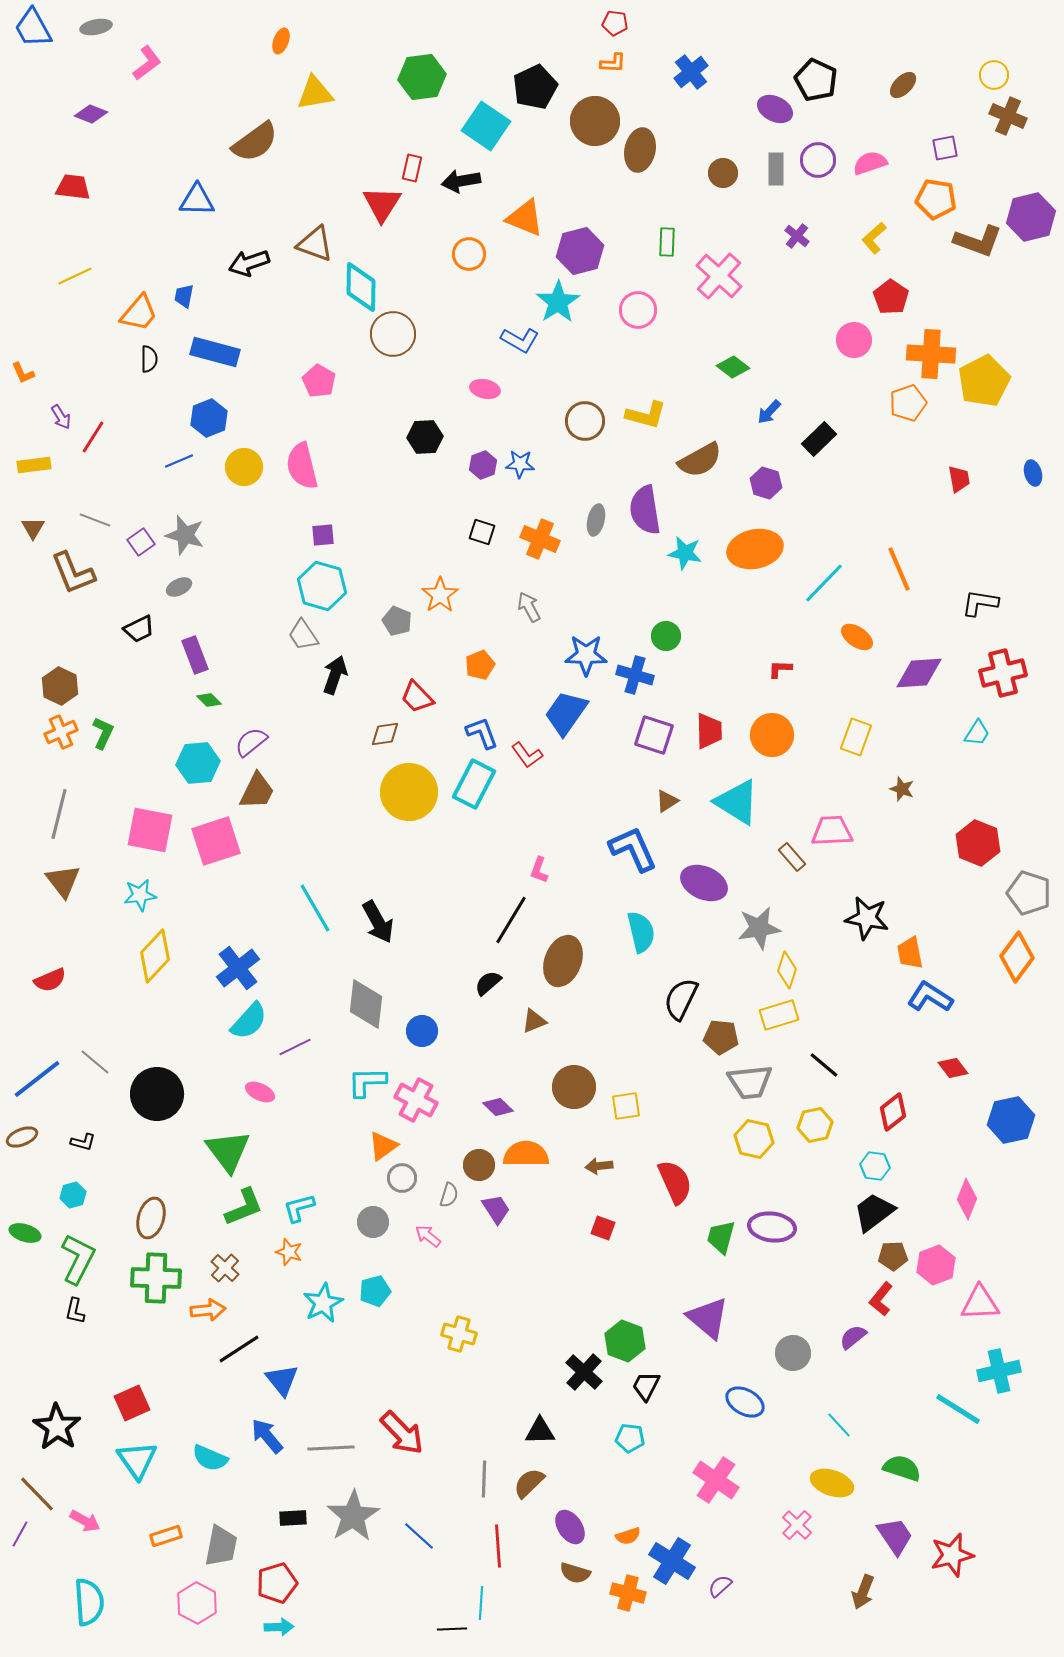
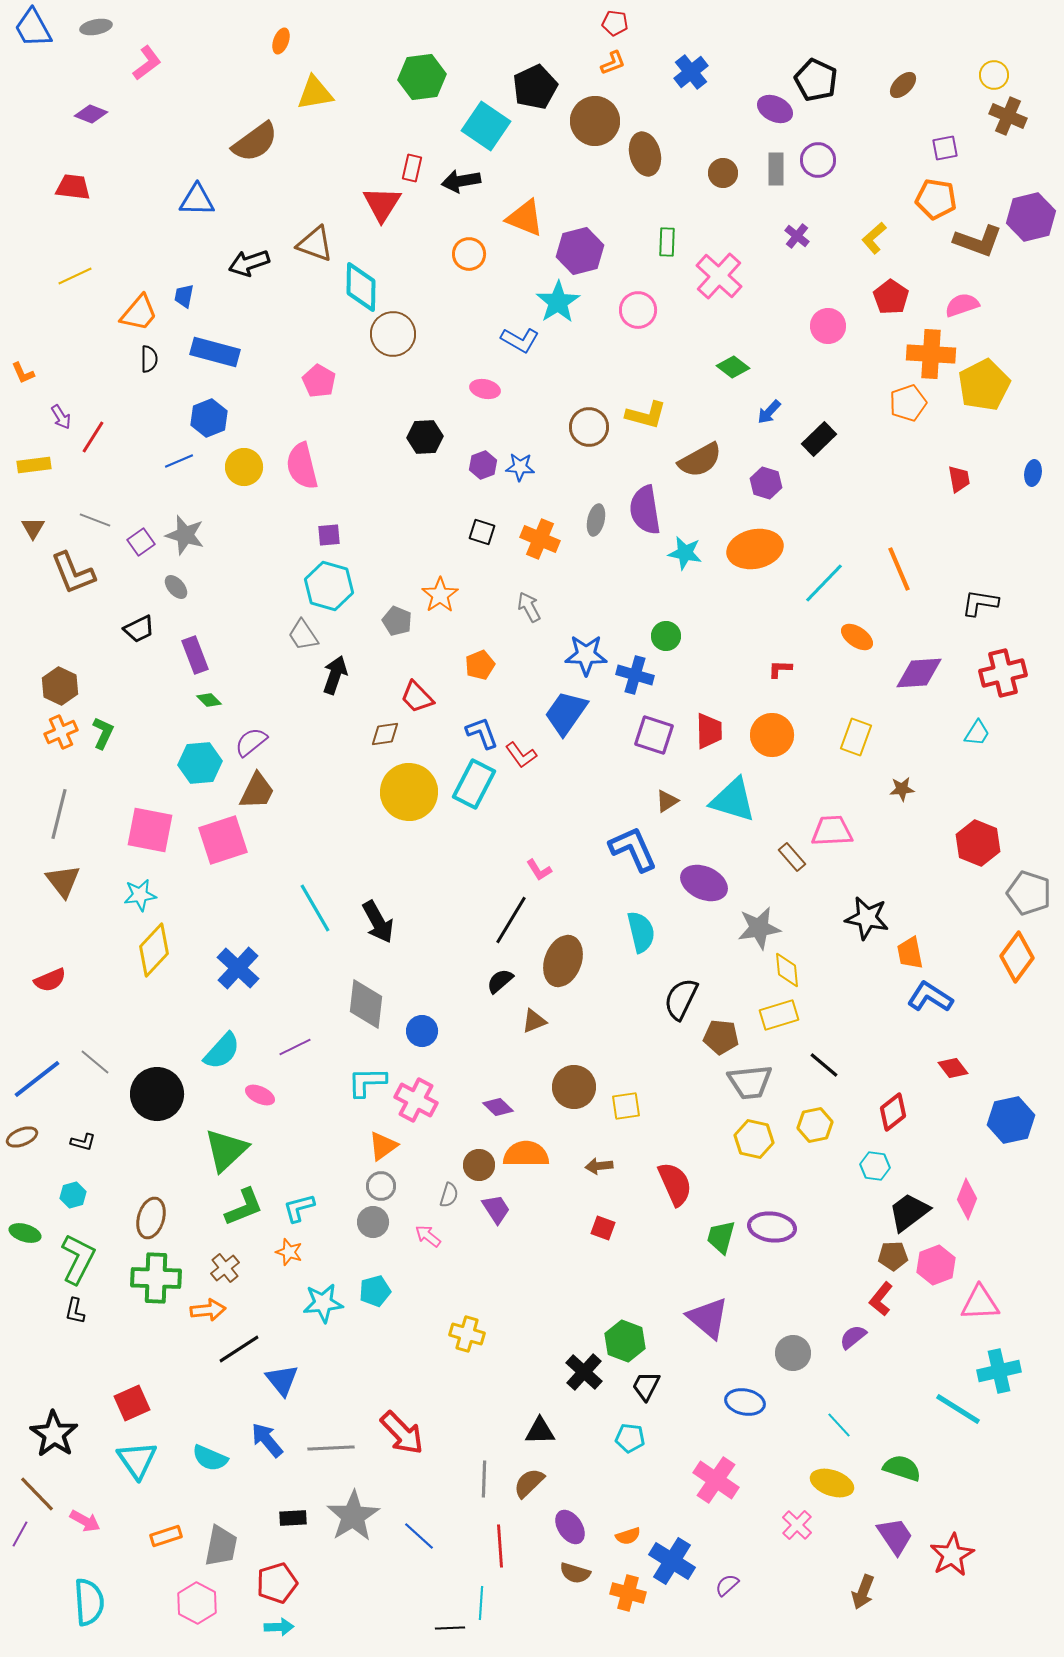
orange L-shape at (613, 63): rotated 24 degrees counterclockwise
brown ellipse at (640, 150): moved 5 px right, 4 px down; rotated 27 degrees counterclockwise
pink semicircle at (870, 163): moved 92 px right, 142 px down
pink circle at (854, 340): moved 26 px left, 14 px up
yellow pentagon at (984, 381): moved 4 px down
brown circle at (585, 421): moved 4 px right, 6 px down
blue star at (520, 464): moved 3 px down
blue ellipse at (1033, 473): rotated 25 degrees clockwise
purple square at (323, 535): moved 6 px right
cyan hexagon at (322, 586): moved 7 px right
gray ellipse at (179, 587): moved 3 px left; rotated 75 degrees clockwise
red L-shape at (527, 755): moved 6 px left
cyan hexagon at (198, 763): moved 2 px right
brown star at (902, 789): rotated 25 degrees counterclockwise
cyan triangle at (737, 802): moved 4 px left, 2 px up; rotated 15 degrees counterclockwise
pink square at (216, 841): moved 7 px right, 1 px up
pink L-shape at (539, 870): rotated 52 degrees counterclockwise
yellow diamond at (155, 956): moved 1 px left, 6 px up
blue cross at (238, 968): rotated 9 degrees counterclockwise
yellow diamond at (787, 970): rotated 24 degrees counterclockwise
black semicircle at (488, 983): moved 12 px right, 2 px up
cyan semicircle at (249, 1021): moved 27 px left, 30 px down
pink ellipse at (260, 1092): moved 3 px down
green triangle at (228, 1151): moved 2 px left, 1 px up; rotated 24 degrees clockwise
gray circle at (402, 1178): moved 21 px left, 8 px down
red semicircle at (675, 1182): moved 2 px down
black trapezoid at (874, 1212): moved 35 px right
brown cross at (225, 1268): rotated 8 degrees clockwise
cyan star at (323, 1303): rotated 21 degrees clockwise
yellow cross at (459, 1334): moved 8 px right
blue ellipse at (745, 1402): rotated 18 degrees counterclockwise
black star at (57, 1427): moved 3 px left, 7 px down
blue arrow at (267, 1436): moved 4 px down
red line at (498, 1546): moved 2 px right
red star at (952, 1555): rotated 15 degrees counterclockwise
purple semicircle at (720, 1586): moved 7 px right, 1 px up
black line at (452, 1629): moved 2 px left, 1 px up
